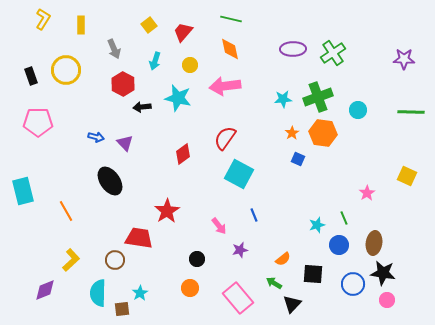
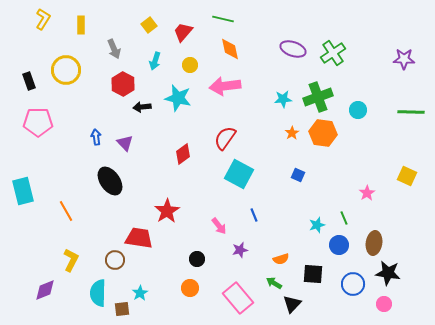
green line at (231, 19): moved 8 px left
purple ellipse at (293, 49): rotated 20 degrees clockwise
black rectangle at (31, 76): moved 2 px left, 5 px down
blue arrow at (96, 137): rotated 112 degrees counterclockwise
blue square at (298, 159): moved 16 px down
orange semicircle at (283, 259): moved 2 px left; rotated 21 degrees clockwise
yellow L-shape at (71, 260): rotated 20 degrees counterclockwise
black star at (383, 273): moved 5 px right
pink circle at (387, 300): moved 3 px left, 4 px down
